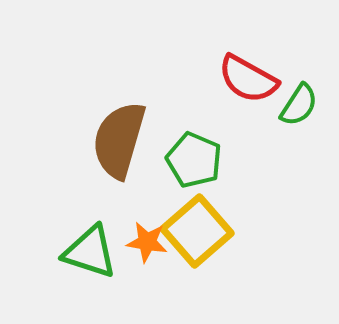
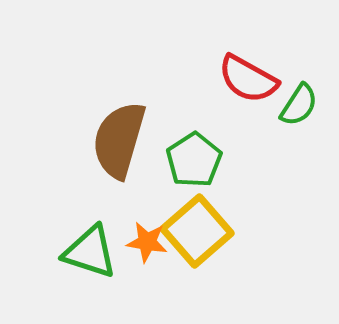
green pentagon: rotated 16 degrees clockwise
